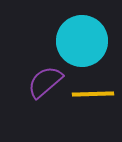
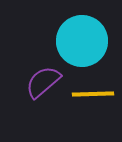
purple semicircle: moved 2 px left
